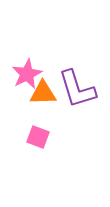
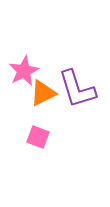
pink star: moved 3 px left, 3 px up
orange triangle: rotated 24 degrees counterclockwise
